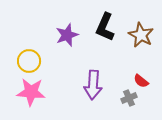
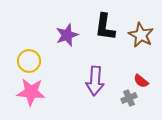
black L-shape: rotated 16 degrees counterclockwise
purple arrow: moved 2 px right, 4 px up
